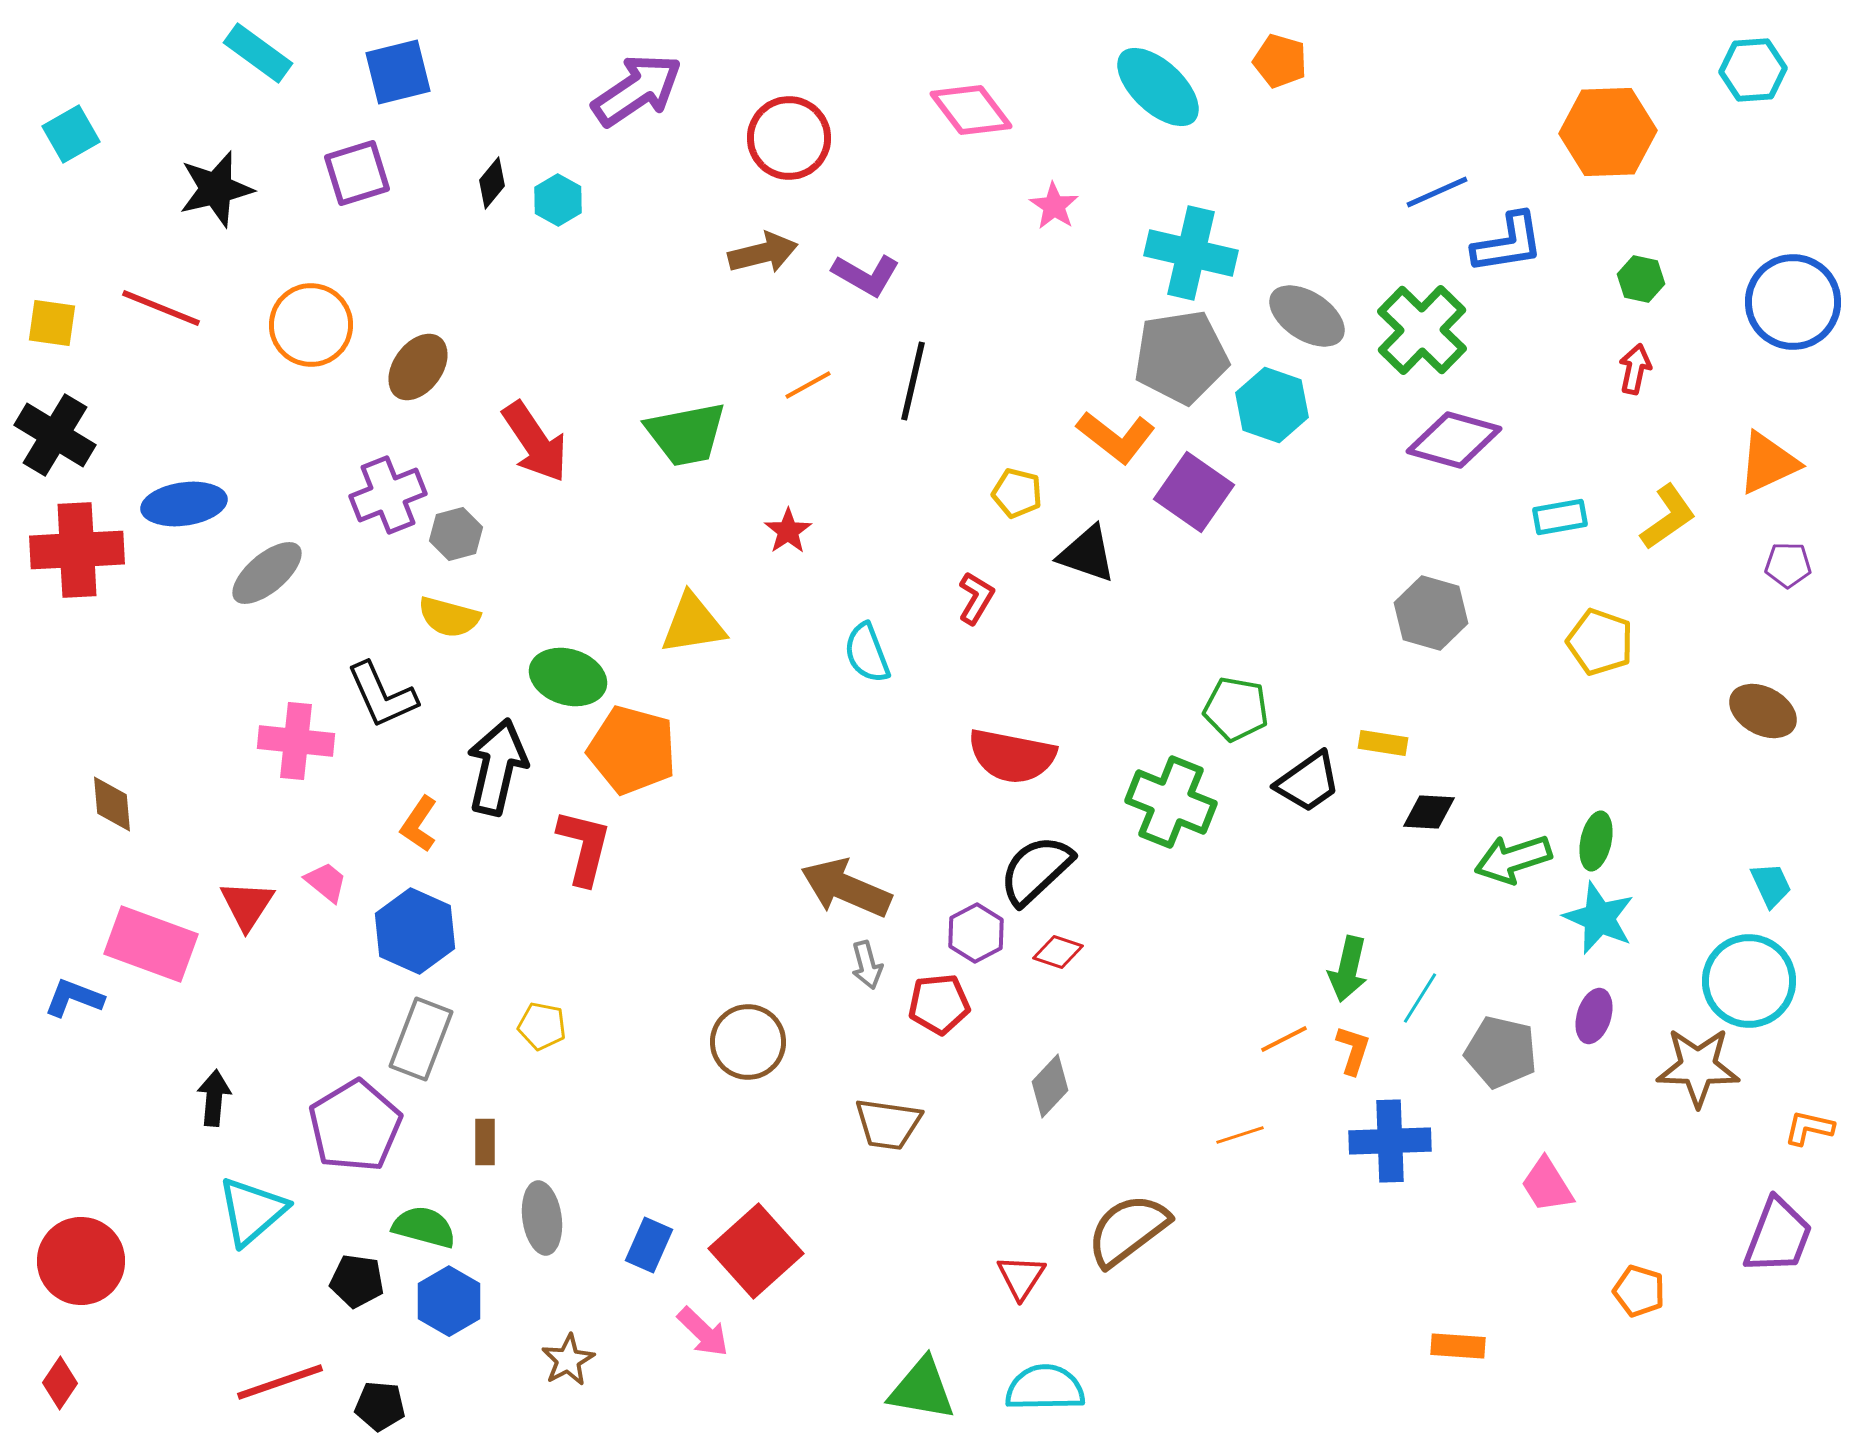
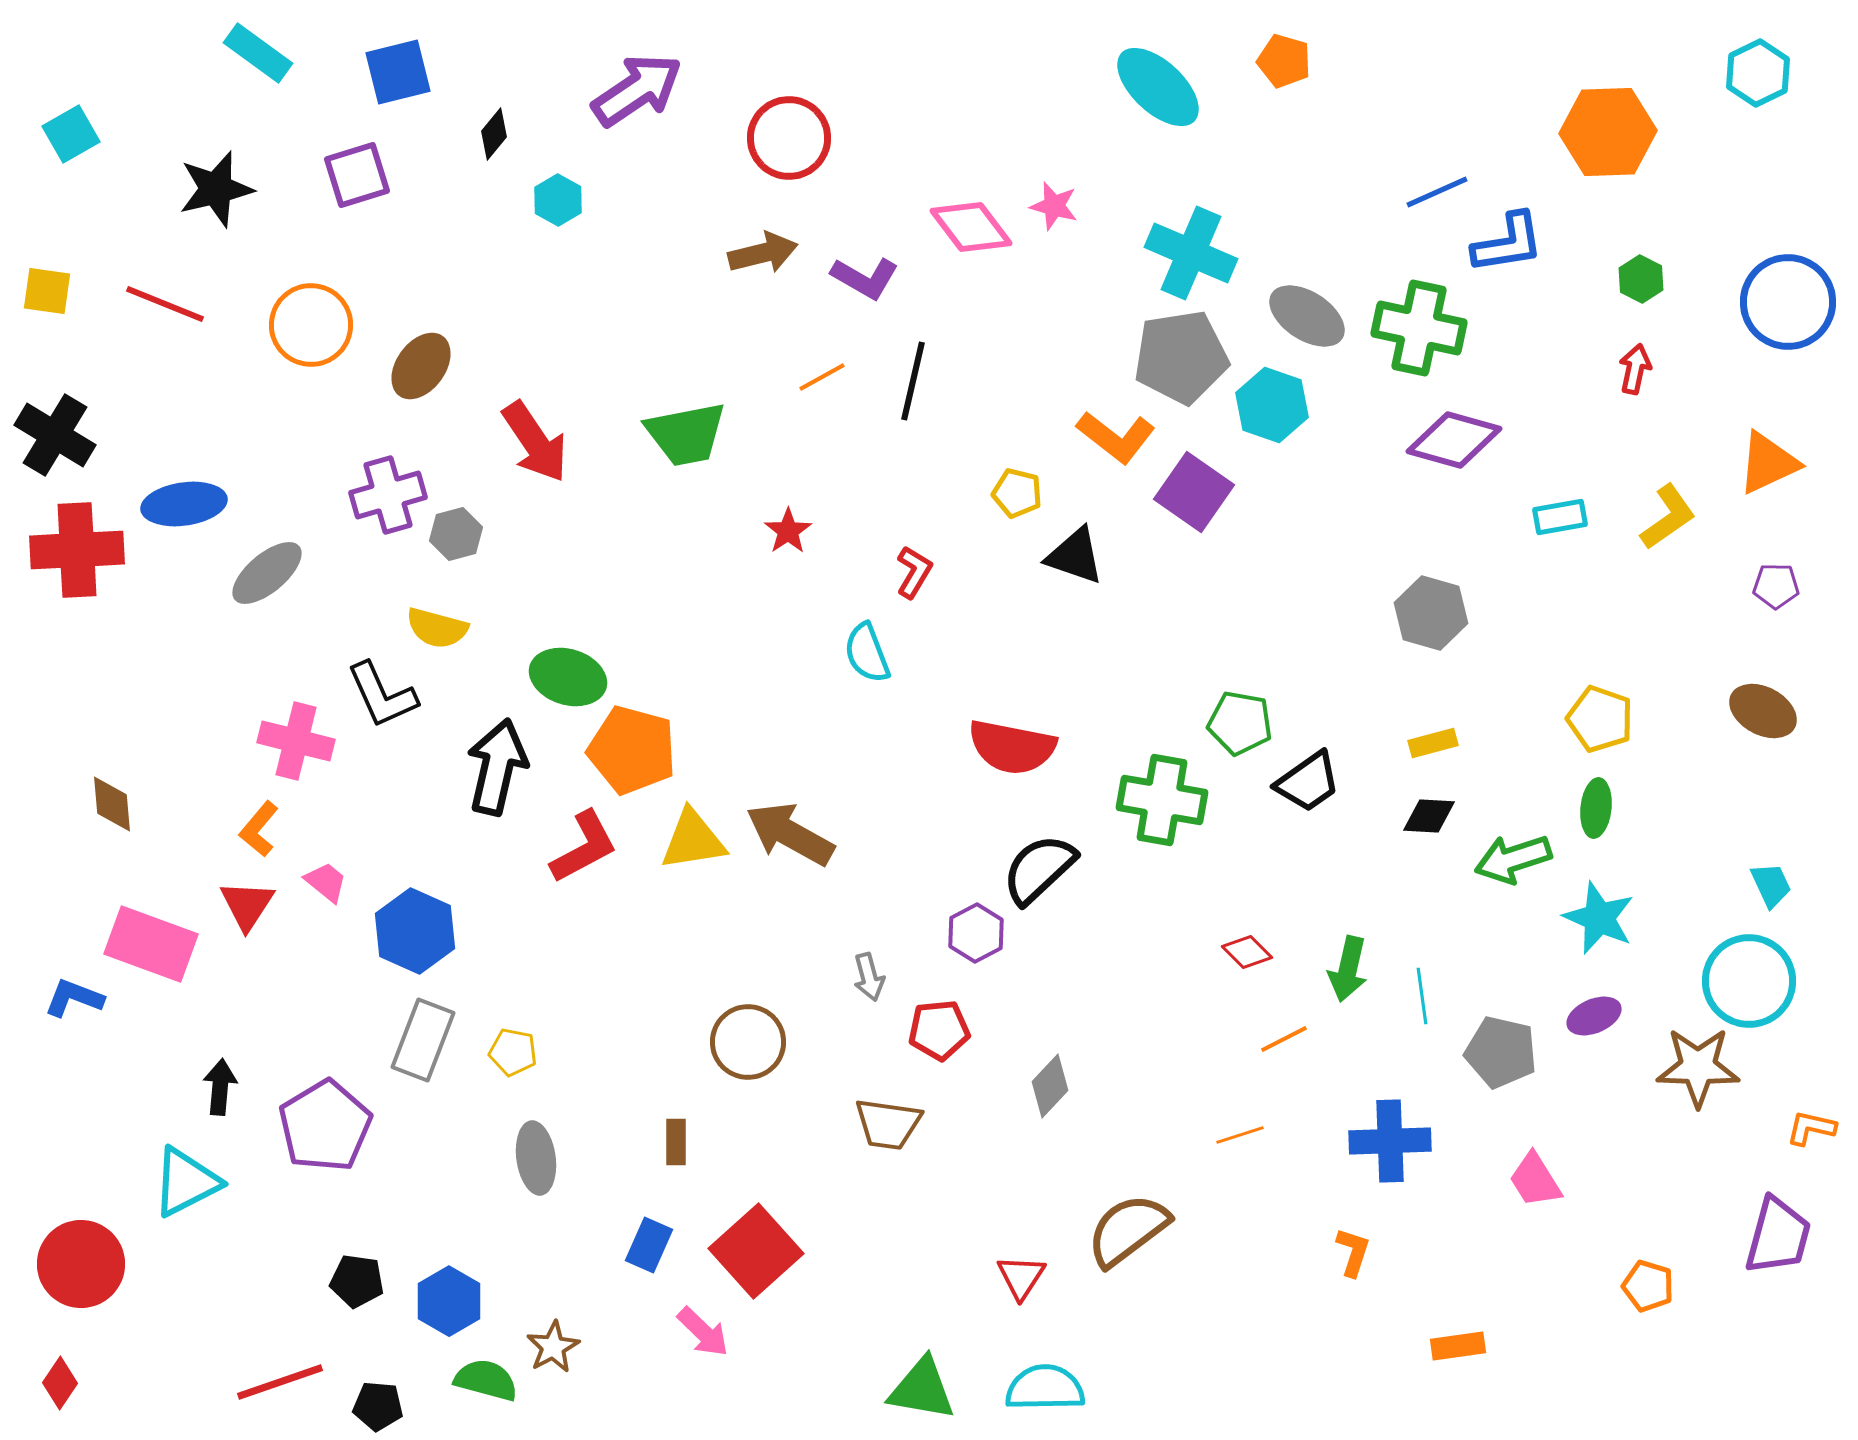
orange pentagon at (1280, 61): moved 4 px right
cyan hexagon at (1753, 70): moved 5 px right, 3 px down; rotated 22 degrees counterclockwise
pink diamond at (971, 110): moved 117 px down
purple square at (357, 173): moved 2 px down
black diamond at (492, 183): moved 2 px right, 49 px up
pink star at (1054, 206): rotated 18 degrees counterclockwise
cyan cross at (1191, 253): rotated 10 degrees clockwise
purple L-shape at (866, 275): moved 1 px left, 3 px down
green hexagon at (1641, 279): rotated 15 degrees clockwise
blue circle at (1793, 302): moved 5 px left
red line at (161, 308): moved 4 px right, 4 px up
yellow square at (52, 323): moved 5 px left, 32 px up
green cross at (1422, 330): moved 3 px left, 2 px up; rotated 32 degrees counterclockwise
brown ellipse at (418, 367): moved 3 px right, 1 px up
orange line at (808, 385): moved 14 px right, 8 px up
purple cross at (388, 495): rotated 6 degrees clockwise
black triangle at (1087, 554): moved 12 px left, 2 px down
purple pentagon at (1788, 565): moved 12 px left, 21 px down
red L-shape at (976, 598): moved 62 px left, 26 px up
yellow semicircle at (449, 617): moved 12 px left, 11 px down
yellow triangle at (693, 624): moved 216 px down
yellow pentagon at (1600, 642): moved 77 px down
green pentagon at (1236, 709): moved 4 px right, 14 px down
pink cross at (296, 741): rotated 8 degrees clockwise
yellow rectangle at (1383, 743): moved 50 px right; rotated 24 degrees counterclockwise
red semicircle at (1012, 756): moved 9 px up
green cross at (1171, 802): moved 9 px left, 2 px up; rotated 12 degrees counterclockwise
black diamond at (1429, 812): moved 4 px down
orange L-shape at (419, 824): moved 160 px left, 5 px down; rotated 6 degrees clockwise
green ellipse at (1596, 841): moved 33 px up; rotated 6 degrees counterclockwise
red L-shape at (584, 847): rotated 48 degrees clockwise
black semicircle at (1036, 870): moved 3 px right, 1 px up
brown arrow at (846, 888): moved 56 px left, 54 px up; rotated 6 degrees clockwise
red diamond at (1058, 952): moved 189 px right; rotated 27 degrees clockwise
gray arrow at (867, 965): moved 2 px right, 12 px down
cyan line at (1420, 998): moved 2 px right, 2 px up; rotated 40 degrees counterclockwise
red pentagon at (939, 1004): moved 26 px down
purple ellipse at (1594, 1016): rotated 50 degrees clockwise
yellow pentagon at (542, 1026): moved 29 px left, 26 px down
gray rectangle at (421, 1039): moved 2 px right, 1 px down
orange L-shape at (1353, 1050): moved 202 px down
black arrow at (214, 1098): moved 6 px right, 11 px up
purple pentagon at (355, 1126): moved 30 px left
orange L-shape at (1809, 1128): moved 2 px right
brown rectangle at (485, 1142): moved 191 px right
pink trapezoid at (1547, 1185): moved 12 px left, 5 px up
cyan triangle at (252, 1211): moved 66 px left, 29 px up; rotated 14 degrees clockwise
gray ellipse at (542, 1218): moved 6 px left, 60 px up
green semicircle at (424, 1227): moved 62 px right, 153 px down
purple trapezoid at (1778, 1236): rotated 6 degrees counterclockwise
red circle at (81, 1261): moved 3 px down
orange pentagon at (1639, 1291): moved 9 px right, 5 px up
orange rectangle at (1458, 1346): rotated 12 degrees counterclockwise
brown star at (568, 1360): moved 15 px left, 13 px up
black pentagon at (380, 1406): moved 2 px left
